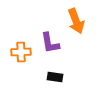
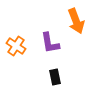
orange cross: moved 5 px left, 6 px up; rotated 36 degrees clockwise
black rectangle: rotated 70 degrees clockwise
